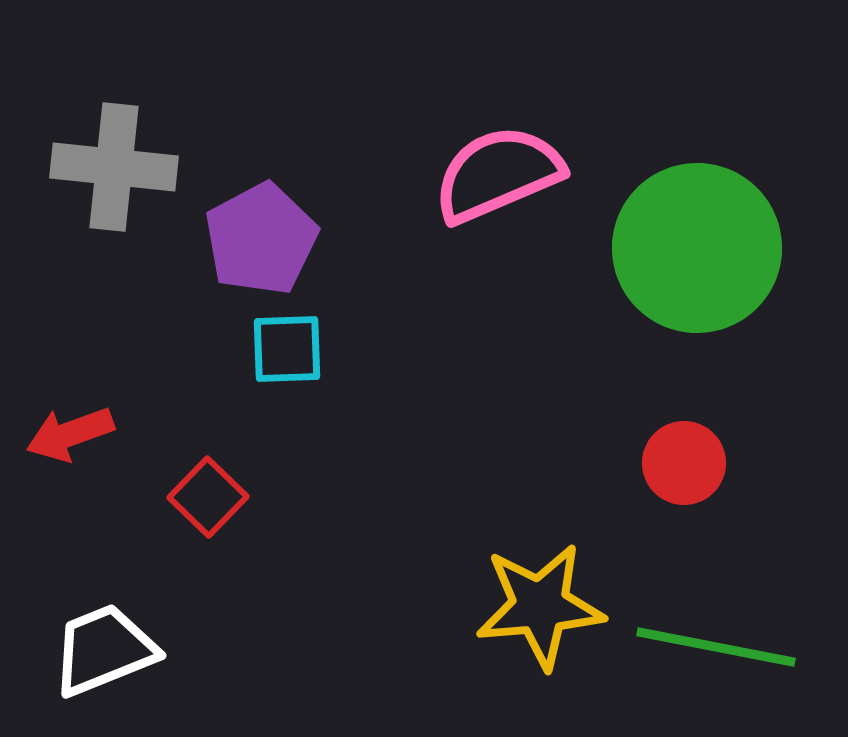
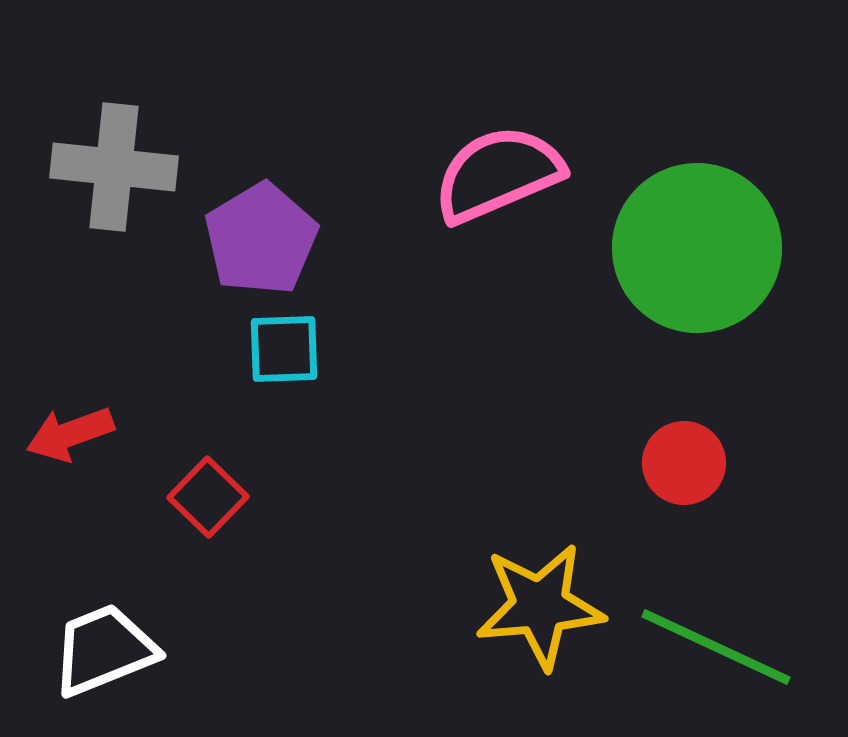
purple pentagon: rotated 3 degrees counterclockwise
cyan square: moved 3 px left
green line: rotated 14 degrees clockwise
